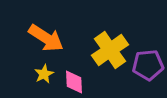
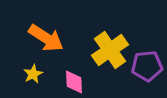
purple pentagon: moved 1 px left, 1 px down
yellow star: moved 11 px left
